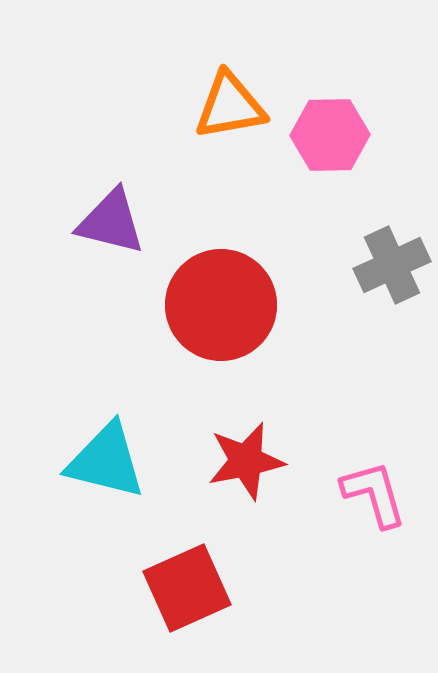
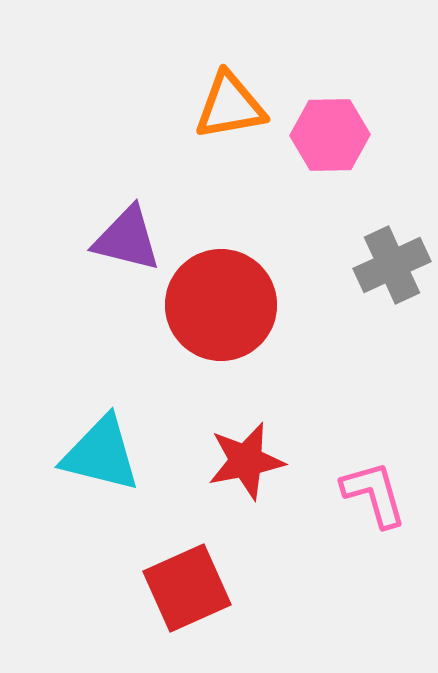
purple triangle: moved 16 px right, 17 px down
cyan triangle: moved 5 px left, 7 px up
